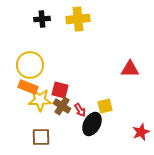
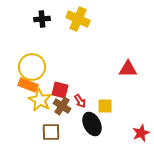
yellow cross: rotated 30 degrees clockwise
yellow circle: moved 2 px right, 2 px down
red triangle: moved 2 px left
orange rectangle: moved 2 px up
yellow star: rotated 30 degrees clockwise
yellow square: rotated 14 degrees clockwise
red arrow: moved 9 px up
black ellipse: rotated 55 degrees counterclockwise
red star: moved 1 px down
brown square: moved 10 px right, 5 px up
